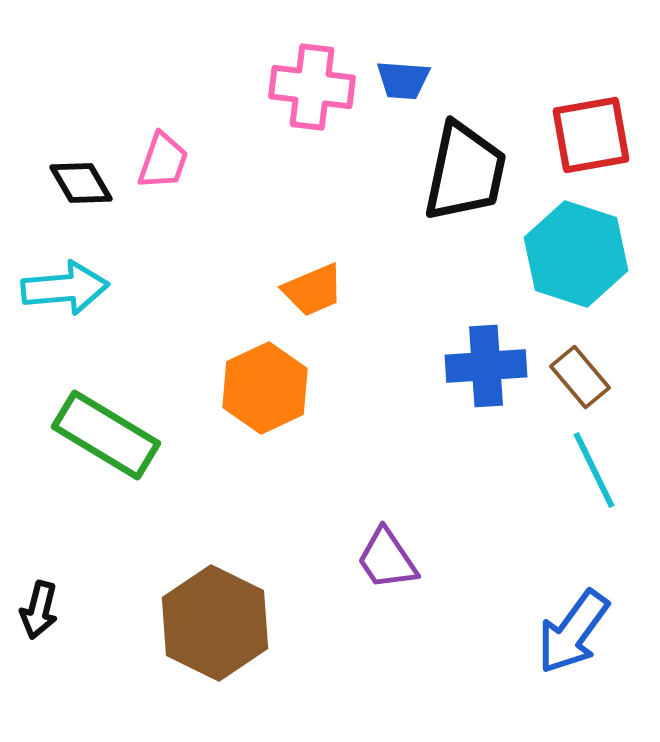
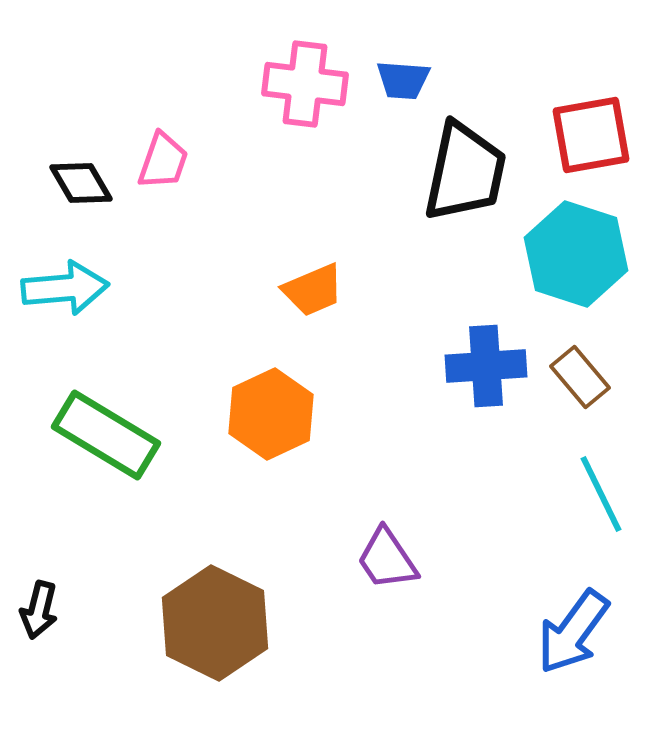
pink cross: moved 7 px left, 3 px up
orange hexagon: moved 6 px right, 26 px down
cyan line: moved 7 px right, 24 px down
